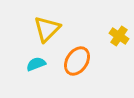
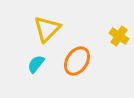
cyan semicircle: rotated 30 degrees counterclockwise
